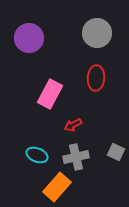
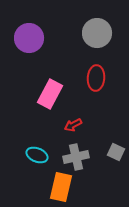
orange rectangle: moved 4 px right; rotated 28 degrees counterclockwise
